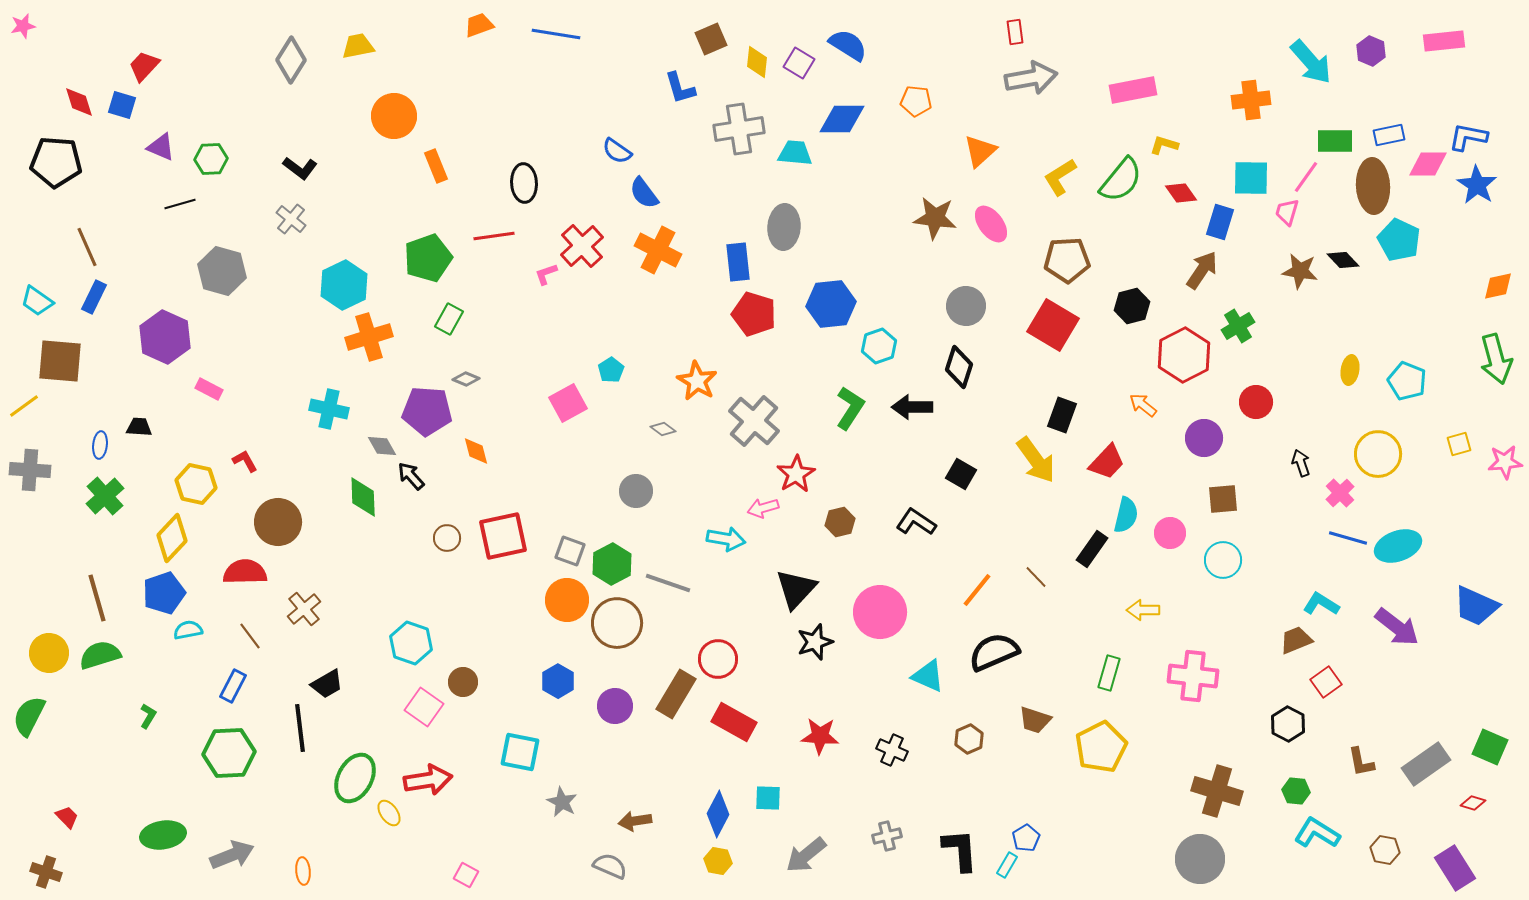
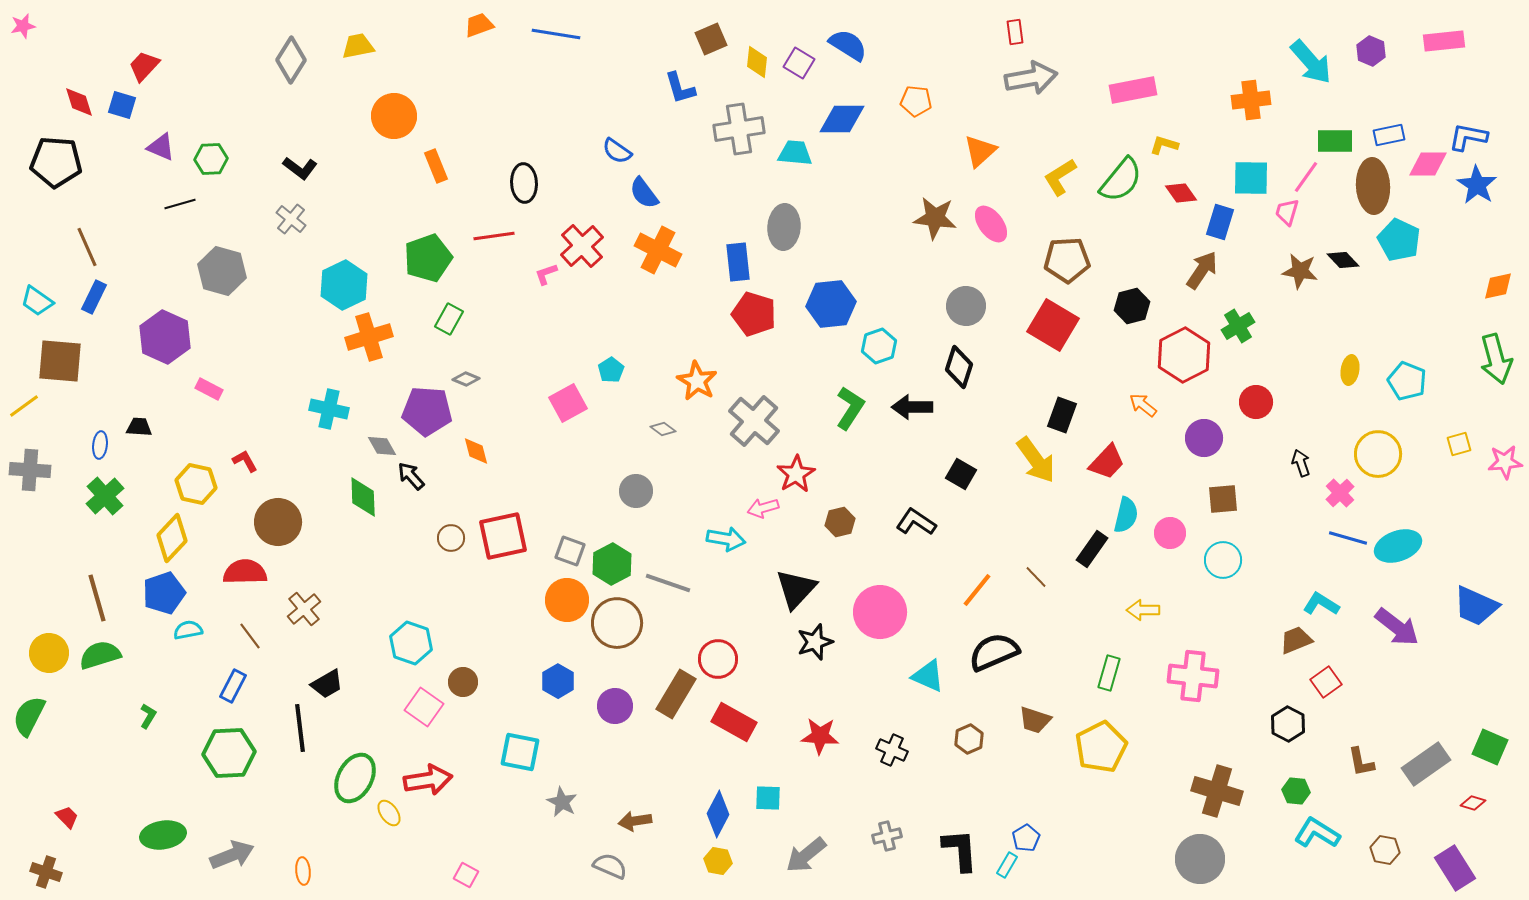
brown circle at (447, 538): moved 4 px right
